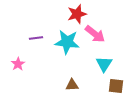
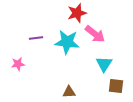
red star: moved 1 px up
pink star: rotated 24 degrees clockwise
brown triangle: moved 3 px left, 7 px down
